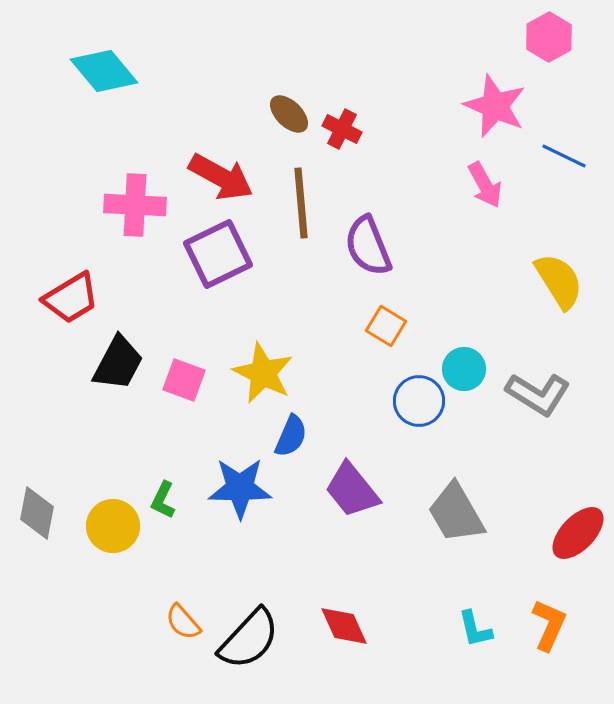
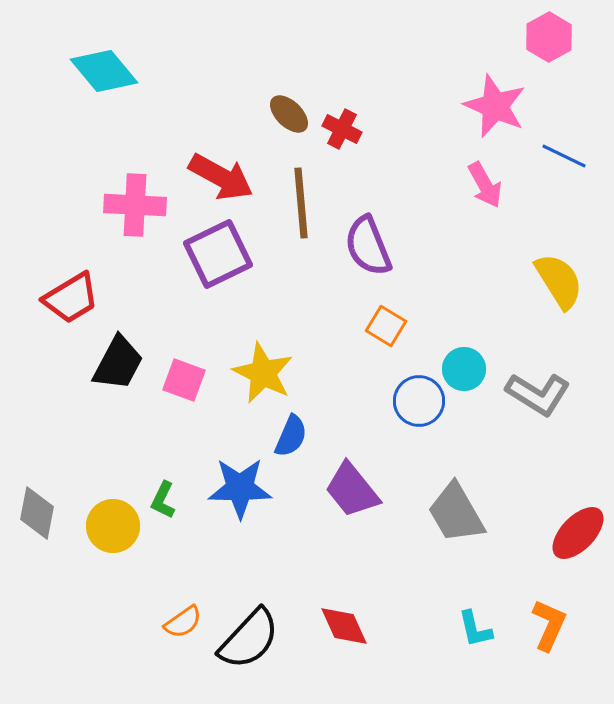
orange semicircle: rotated 84 degrees counterclockwise
